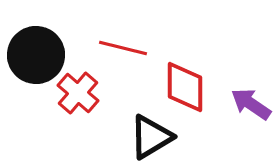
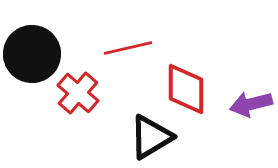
red line: moved 5 px right; rotated 27 degrees counterclockwise
black circle: moved 4 px left, 1 px up
red diamond: moved 1 px right, 2 px down
purple arrow: rotated 48 degrees counterclockwise
